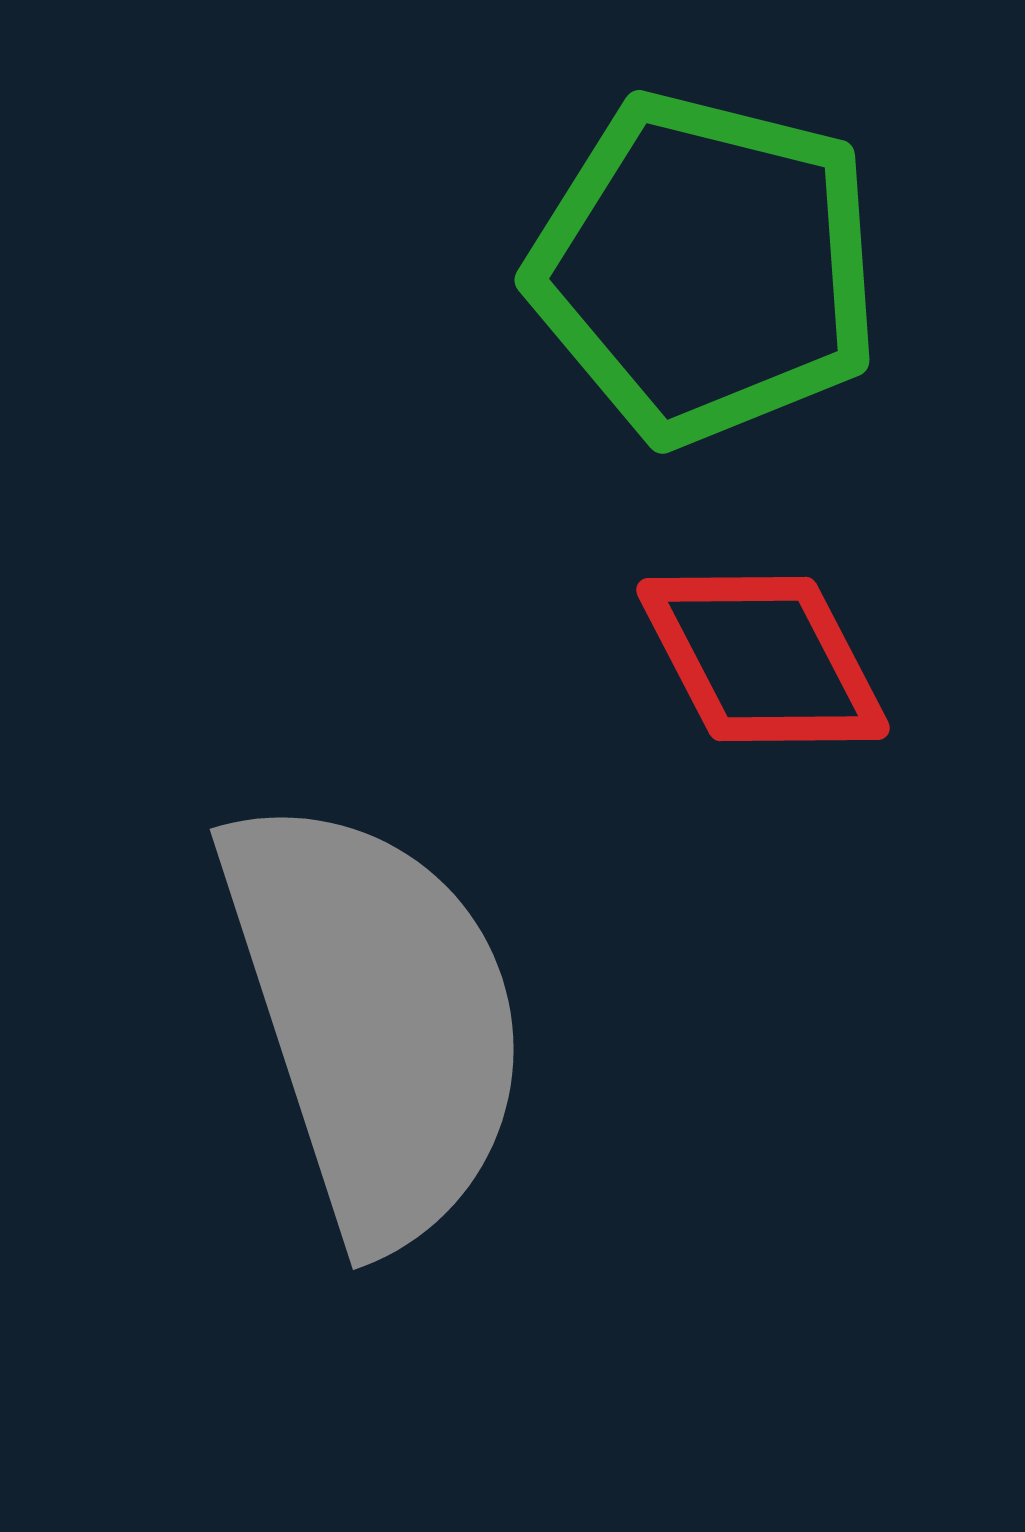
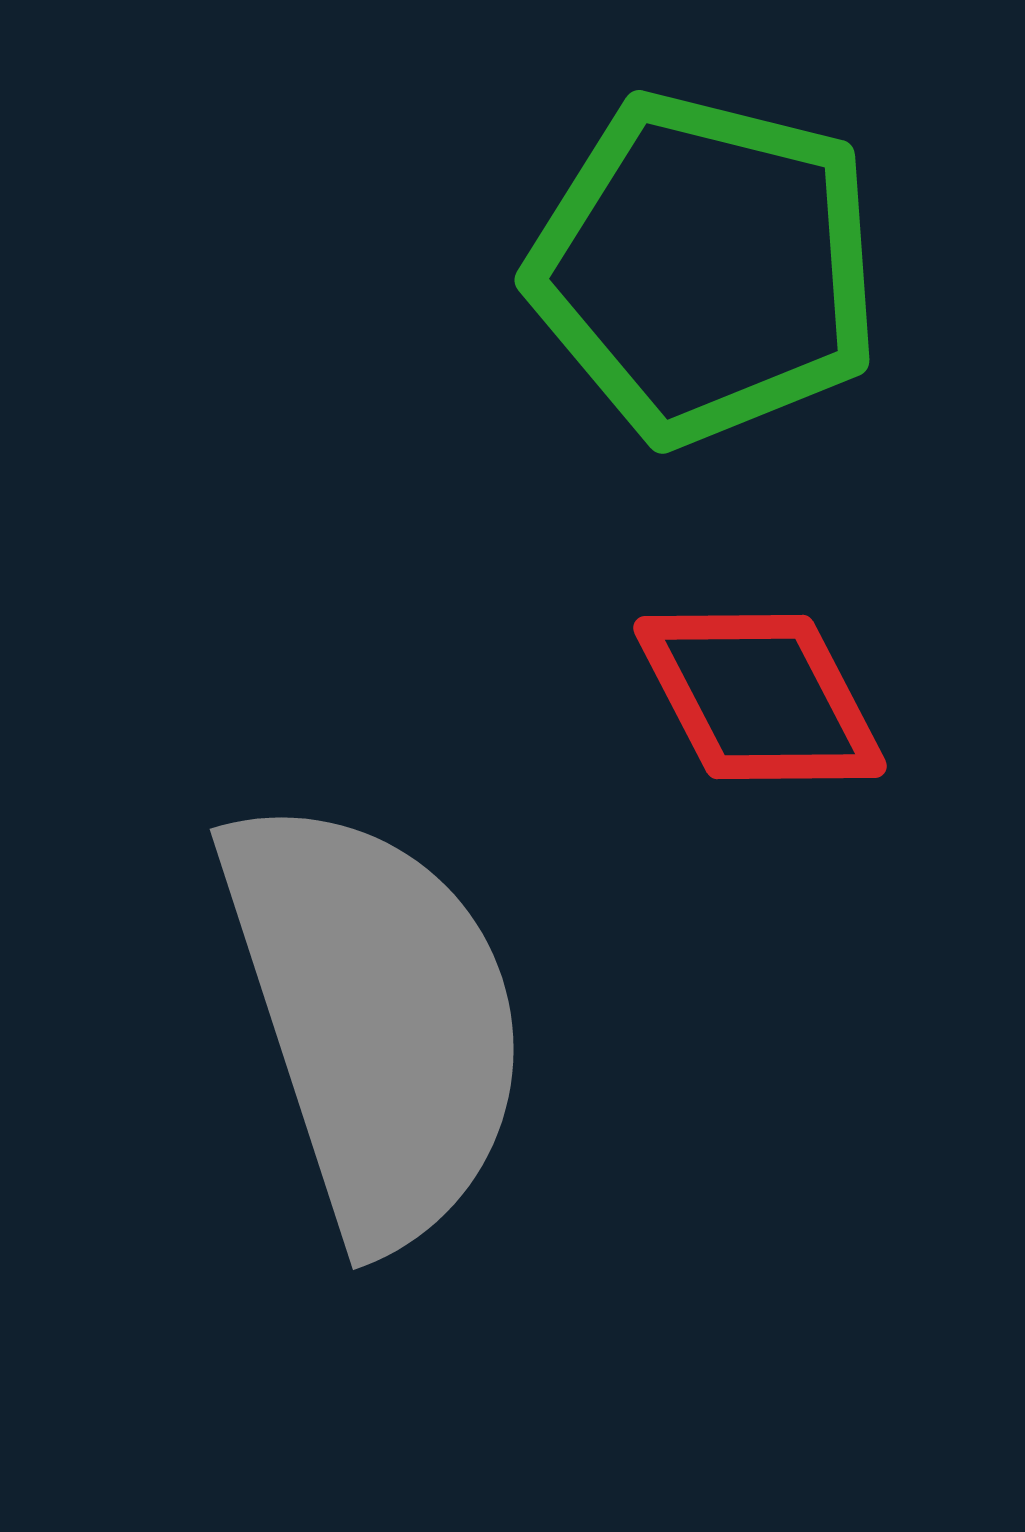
red diamond: moved 3 px left, 38 px down
